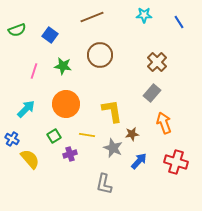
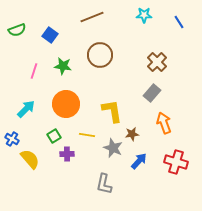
purple cross: moved 3 px left; rotated 16 degrees clockwise
